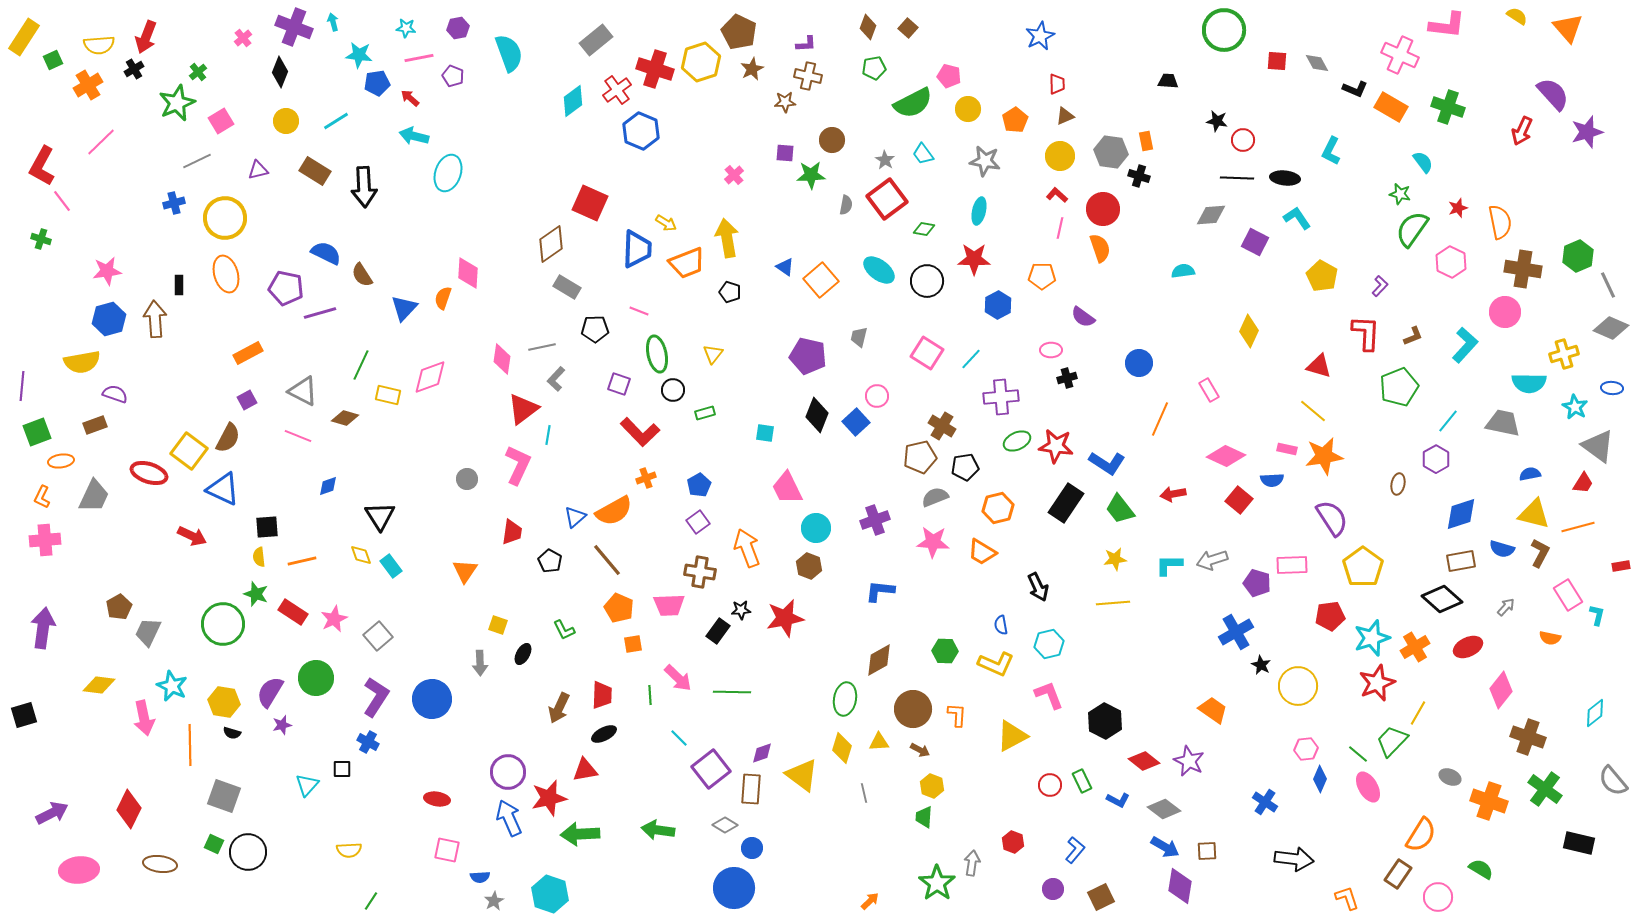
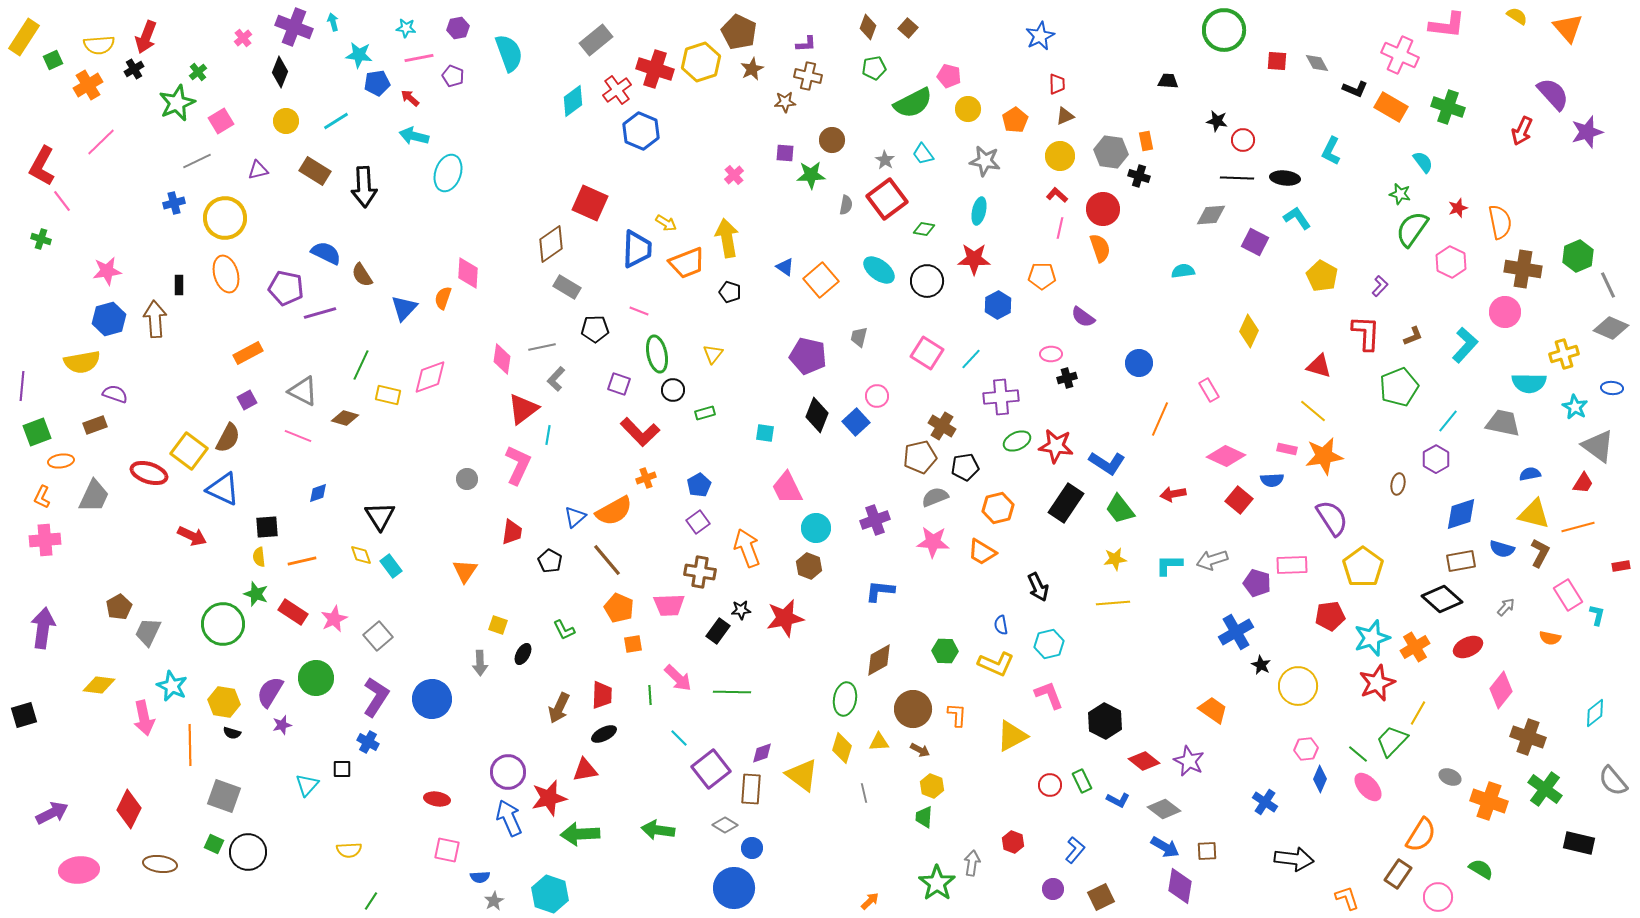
pink ellipse at (1051, 350): moved 4 px down
blue diamond at (328, 486): moved 10 px left, 7 px down
pink ellipse at (1368, 787): rotated 12 degrees counterclockwise
